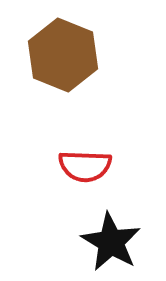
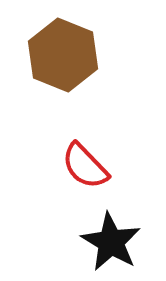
red semicircle: rotated 44 degrees clockwise
